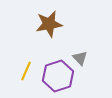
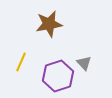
gray triangle: moved 4 px right, 5 px down
yellow line: moved 5 px left, 9 px up
